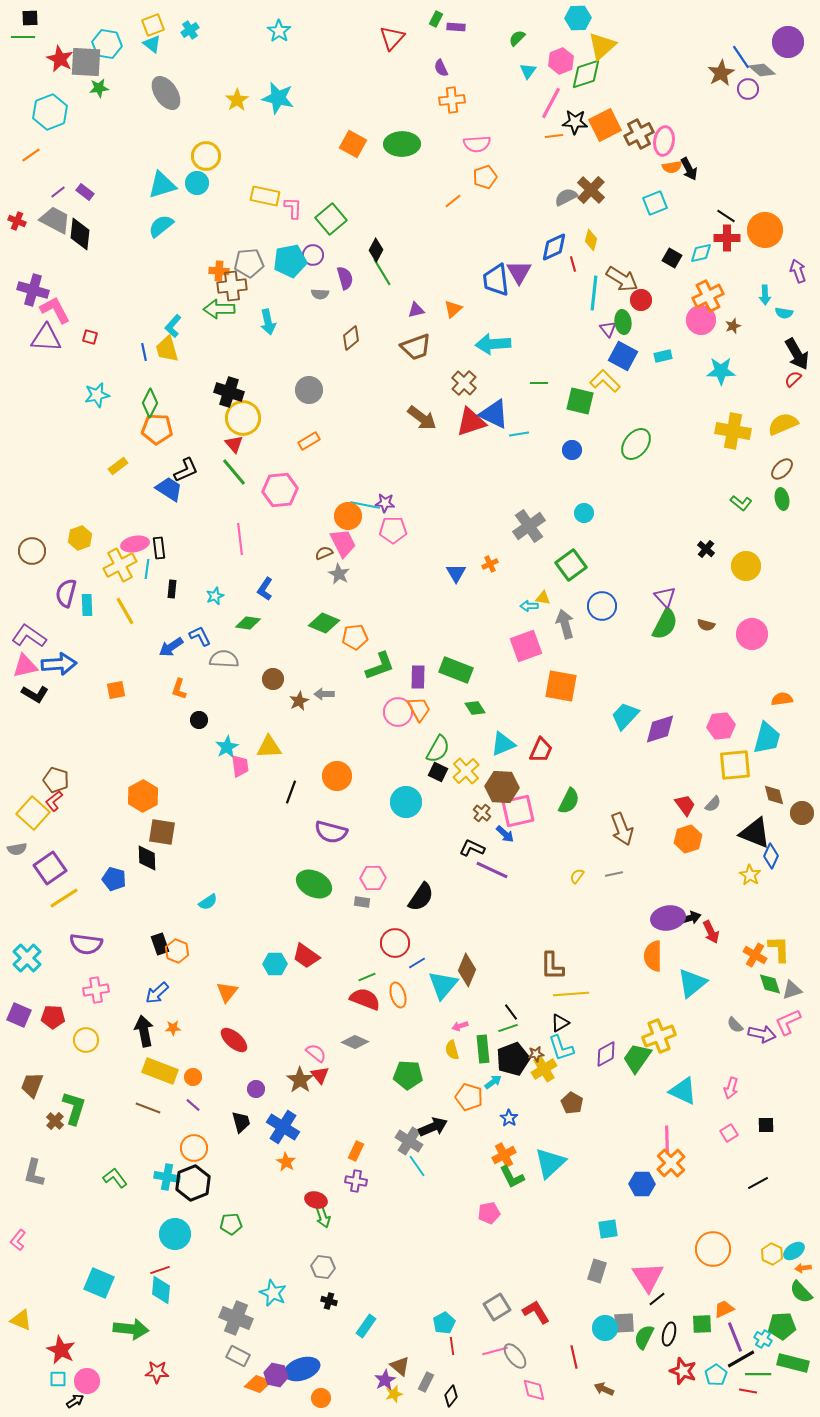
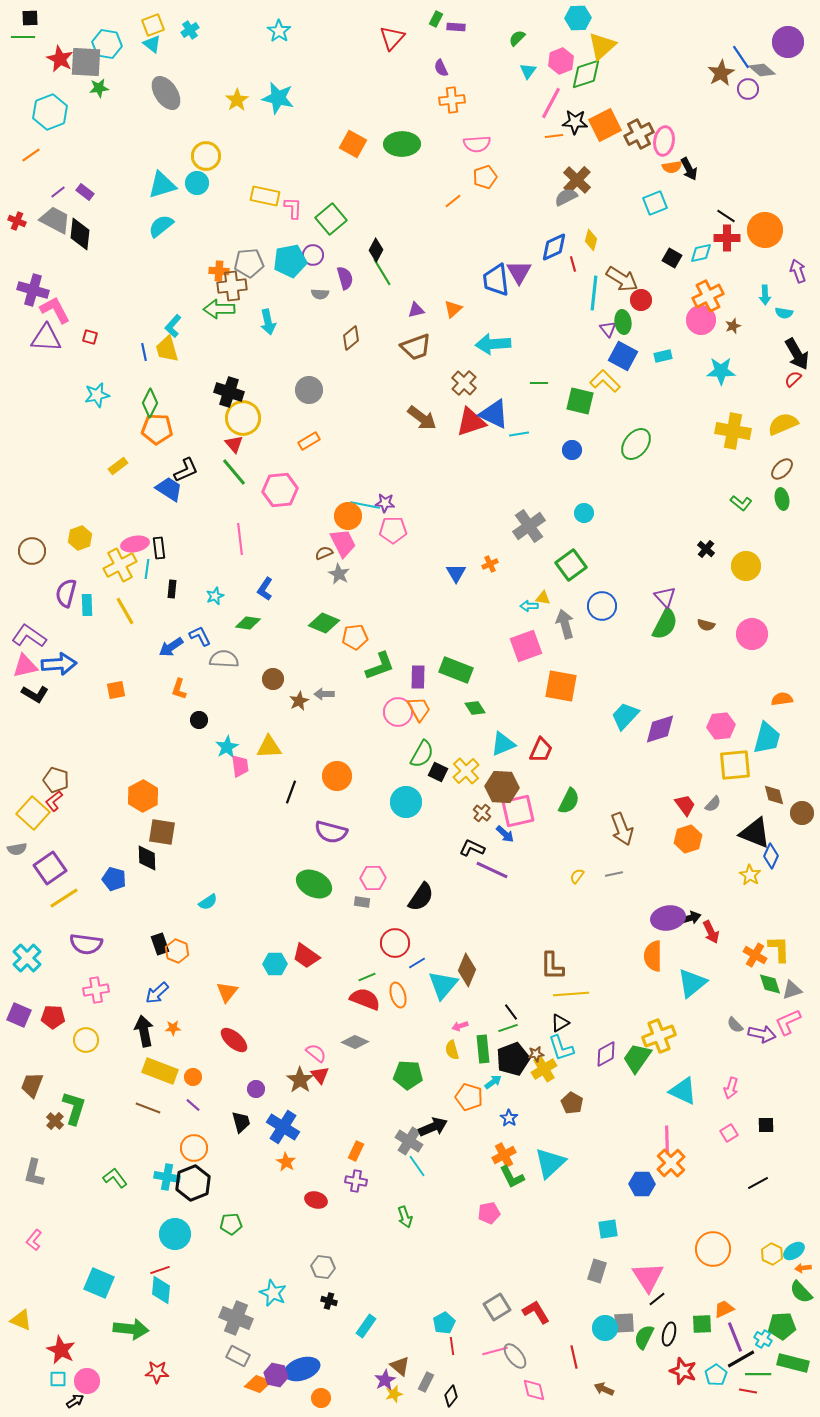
brown cross at (591, 190): moved 14 px left, 10 px up
green semicircle at (438, 749): moved 16 px left, 5 px down
green arrow at (323, 1217): moved 82 px right
pink L-shape at (18, 1240): moved 16 px right
